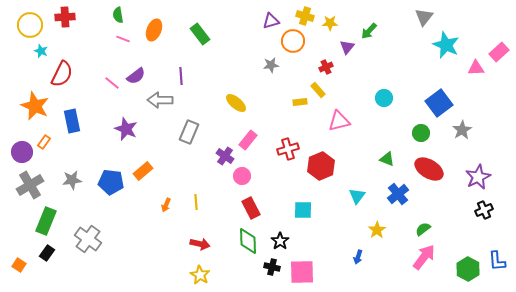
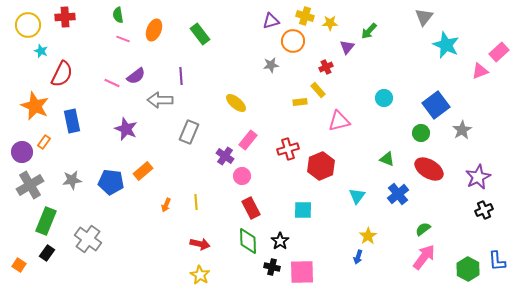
yellow circle at (30, 25): moved 2 px left
pink triangle at (476, 68): moved 4 px right, 3 px down; rotated 18 degrees counterclockwise
pink line at (112, 83): rotated 14 degrees counterclockwise
blue square at (439, 103): moved 3 px left, 2 px down
yellow star at (377, 230): moved 9 px left, 6 px down
